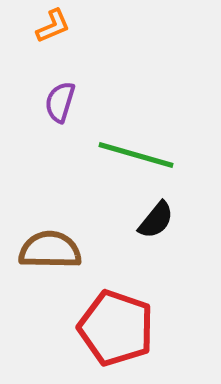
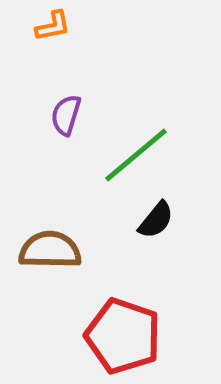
orange L-shape: rotated 12 degrees clockwise
purple semicircle: moved 6 px right, 13 px down
green line: rotated 56 degrees counterclockwise
red pentagon: moved 7 px right, 8 px down
